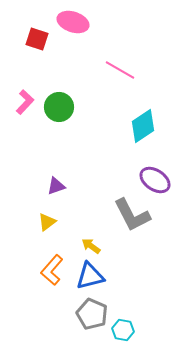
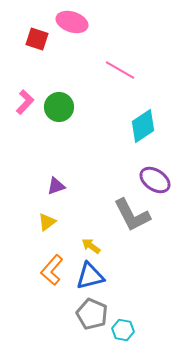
pink ellipse: moved 1 px left
